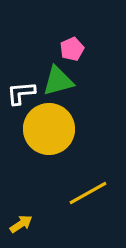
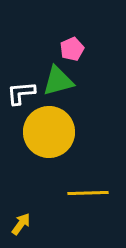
yellow circle: moved 3 px down
yellow line: rotated 27 degrees clockwise
yellow arrow: rotated 20 degrees counterclockwise
